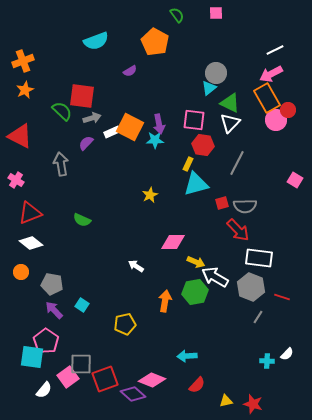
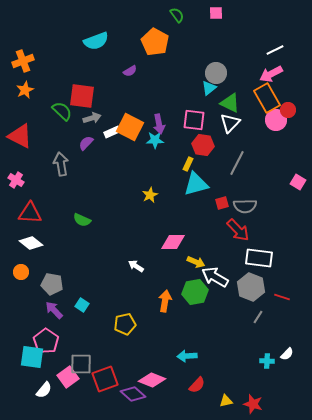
pink square at (295, 180): moved 3 px right, 2 px down
red triangle at (30, 213): rotated 25 degrees clockwise
